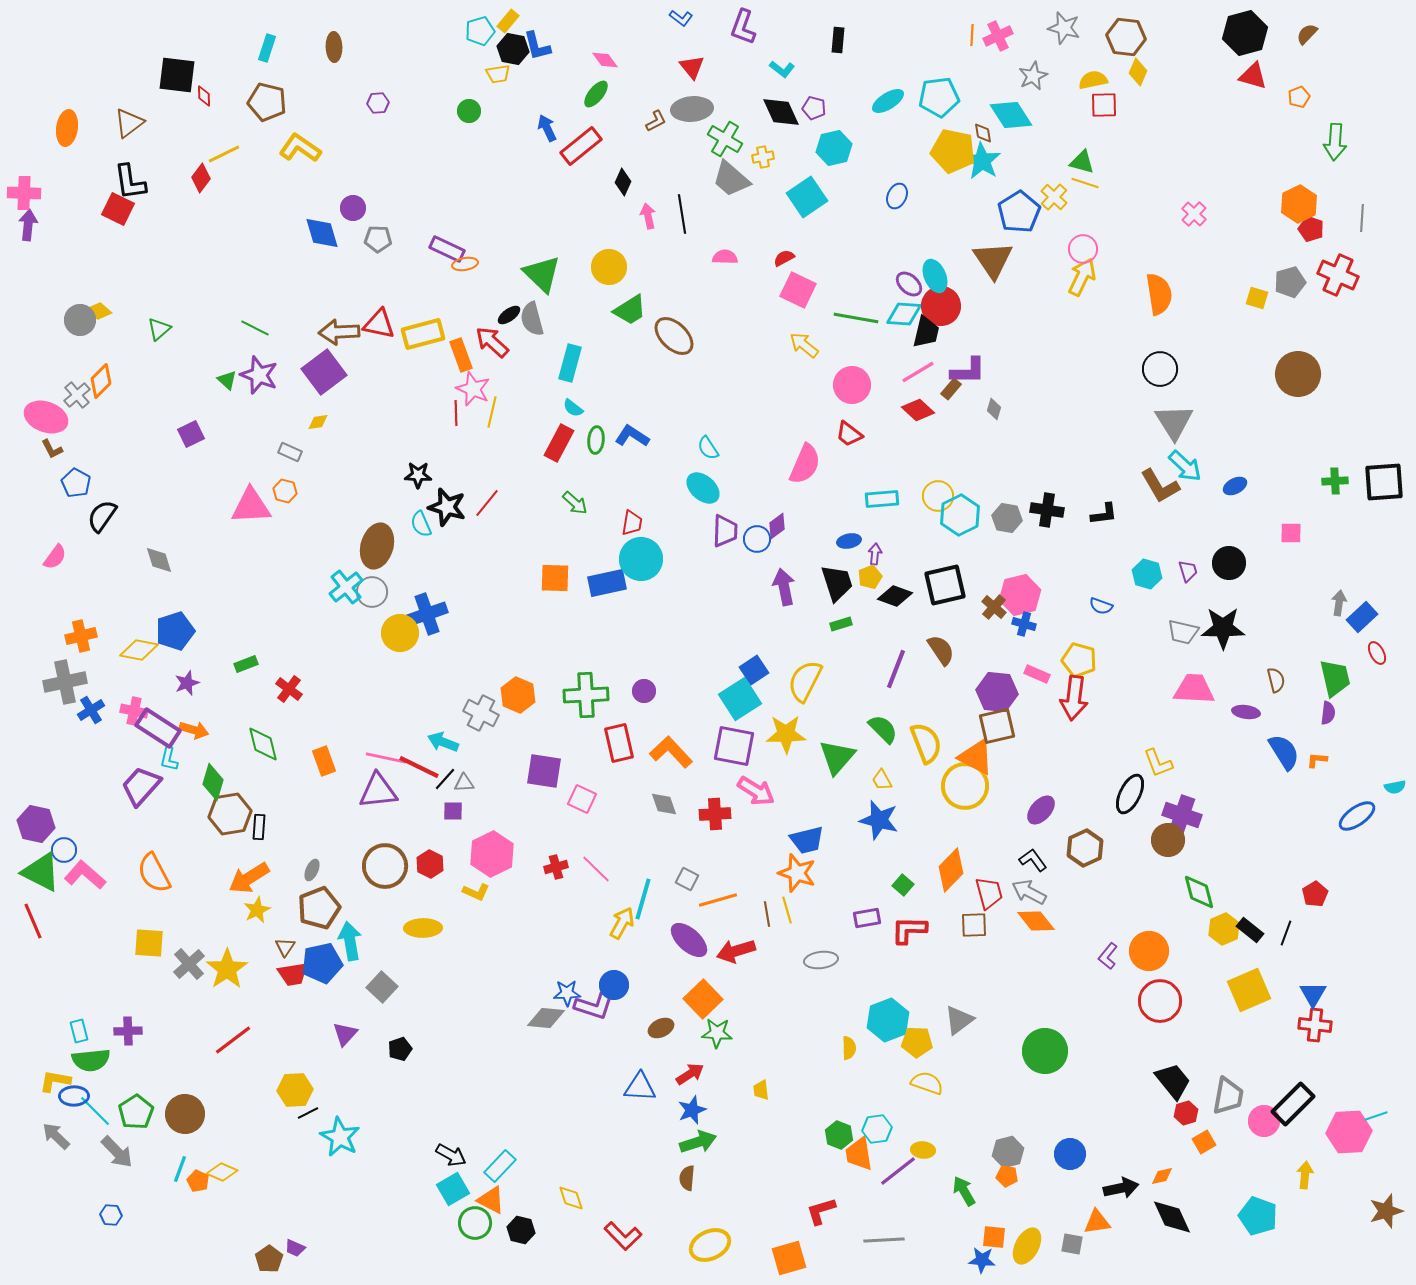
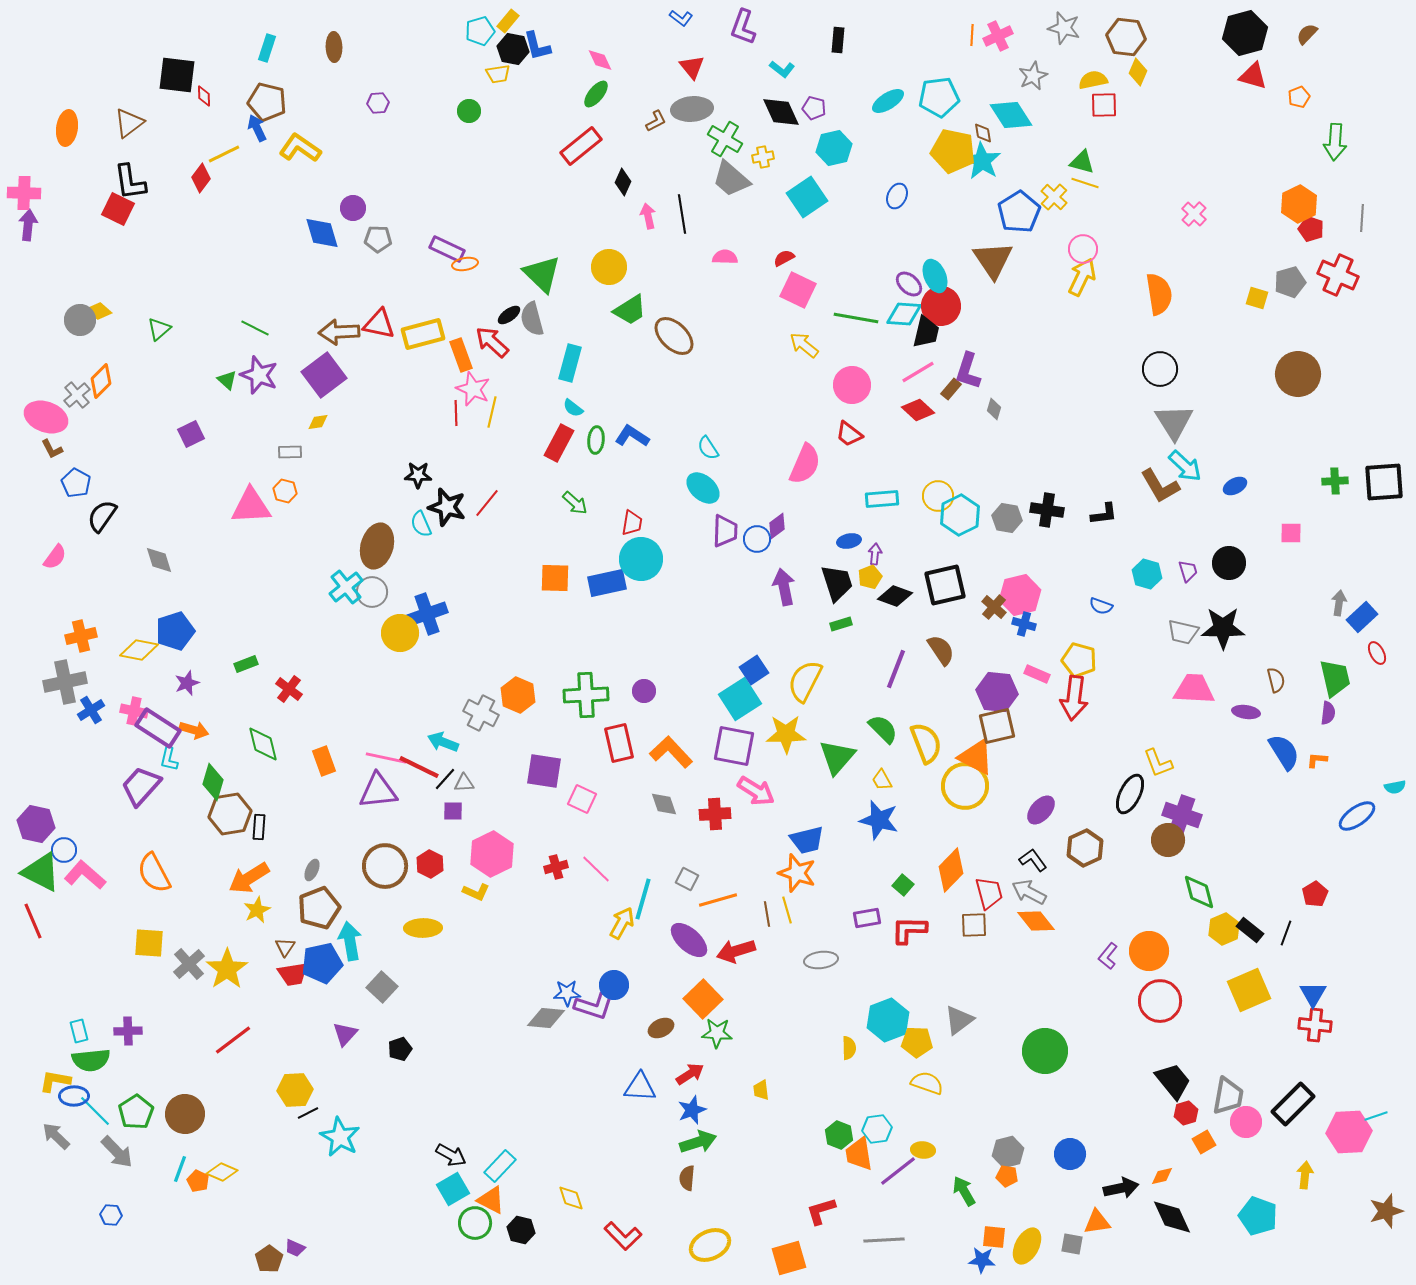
pink diamond at (605, 60): moved 5 px left; rotated 12 degrees clockwise
blue arrow at (547, 128): moved 290 px left
purple L-shape at (968, 371): rotated 108 degrees clockwise
purple square at (324, 372): moved 3 px down
gray rectangle at (290, 452): rotated 25 degrees counterclockwise
pink circle at (1264, 1121): moved 18 px left, 1 px down
